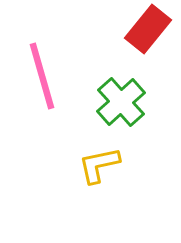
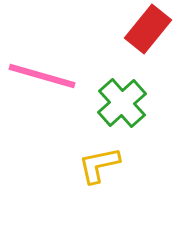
pink line: rotated 58 degrees counterclockwise
green cross: moved 1 px right, 1 px down
